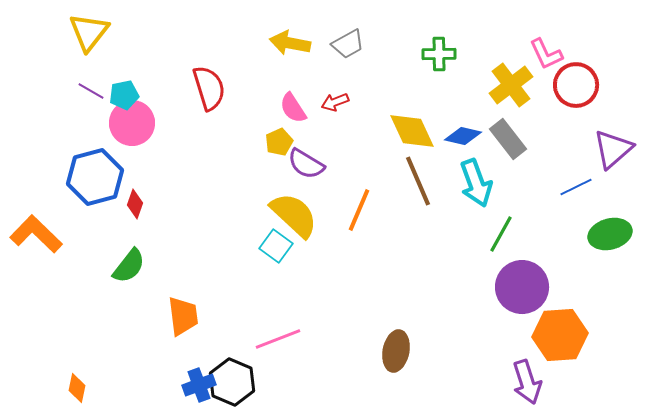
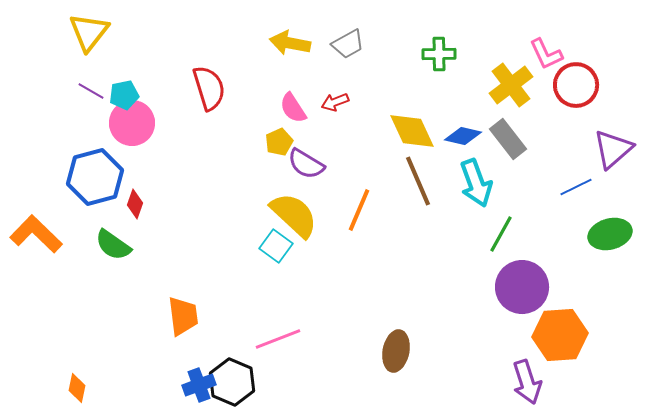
green semicircle: moved 16 px left, 21 px up; rotated 87 degrees clockwise
